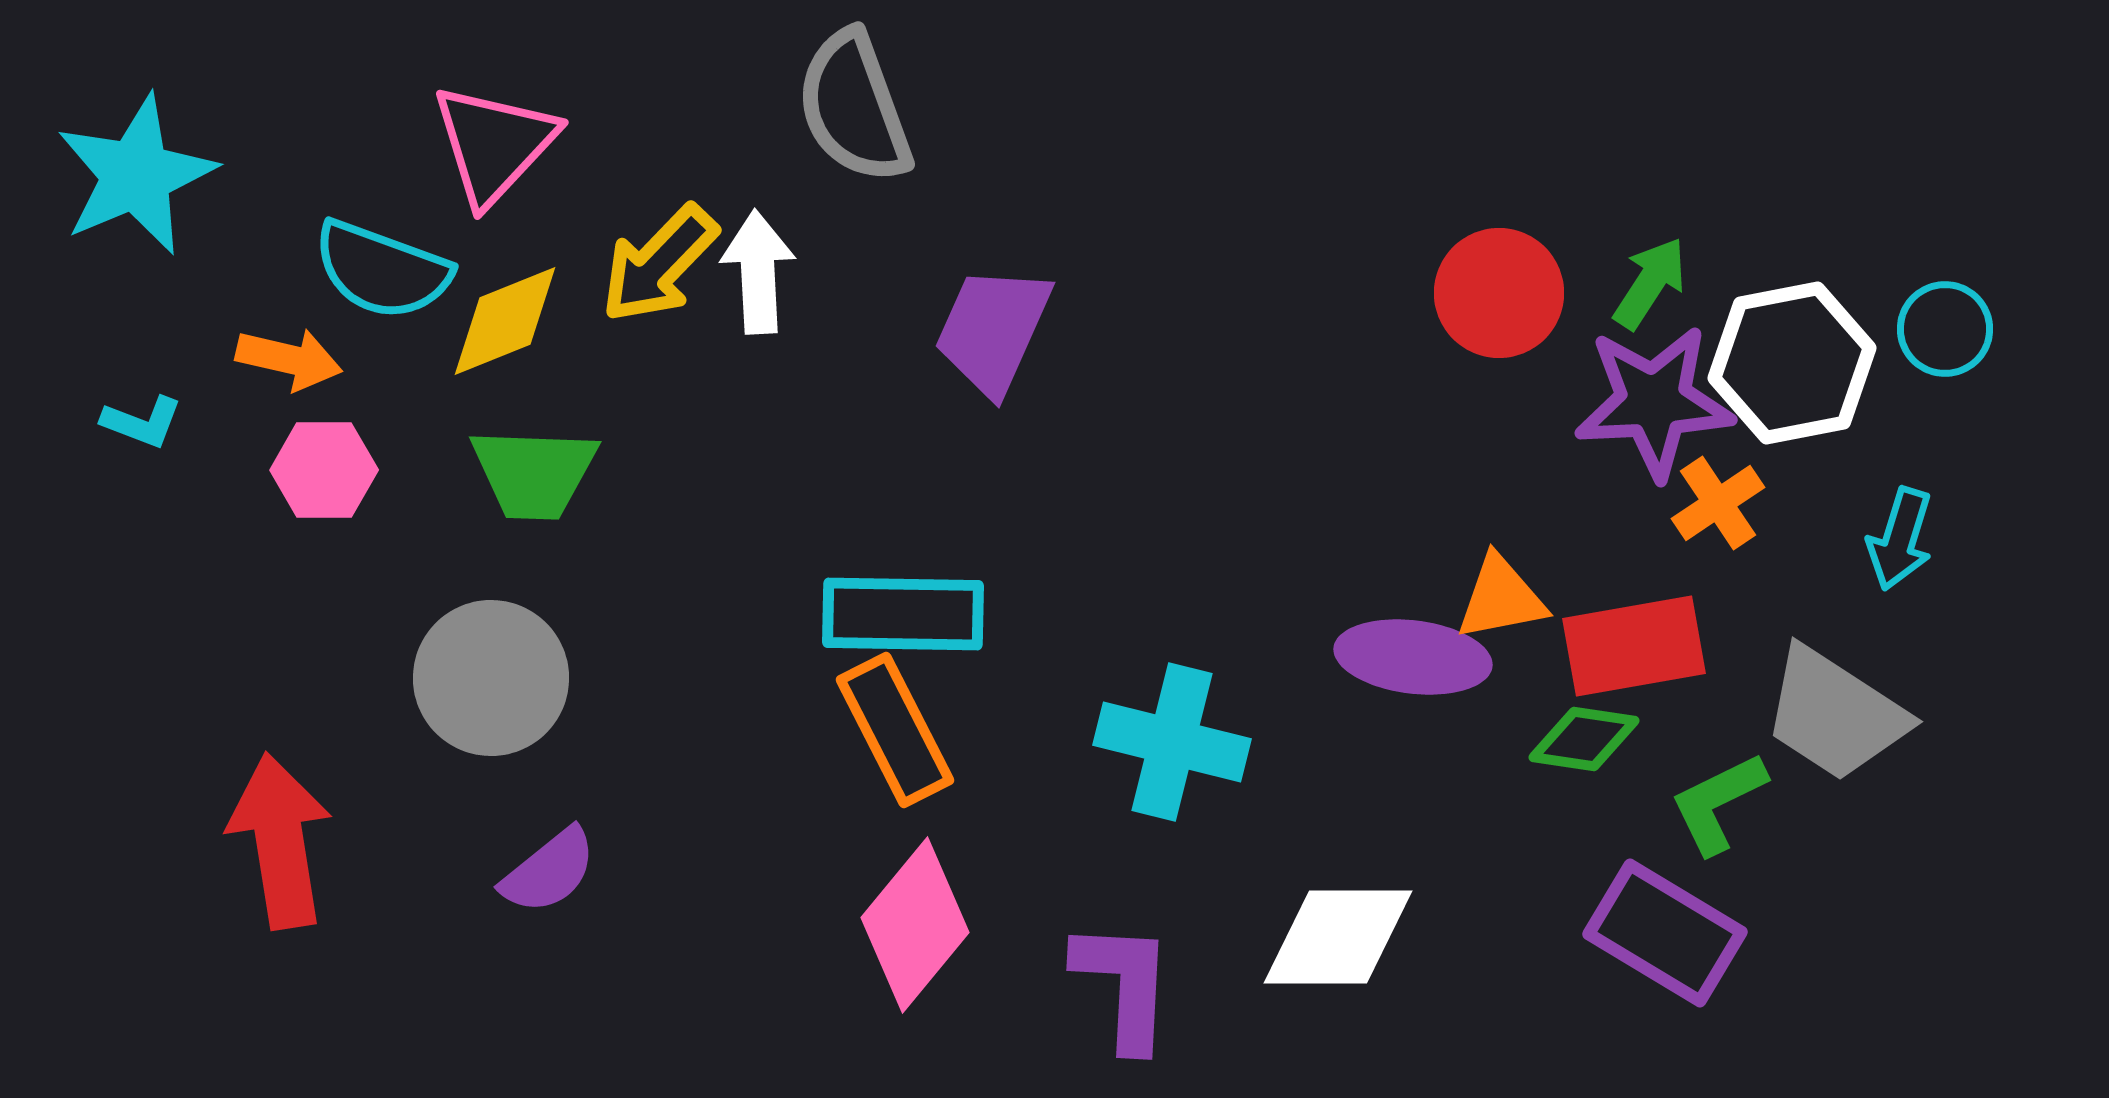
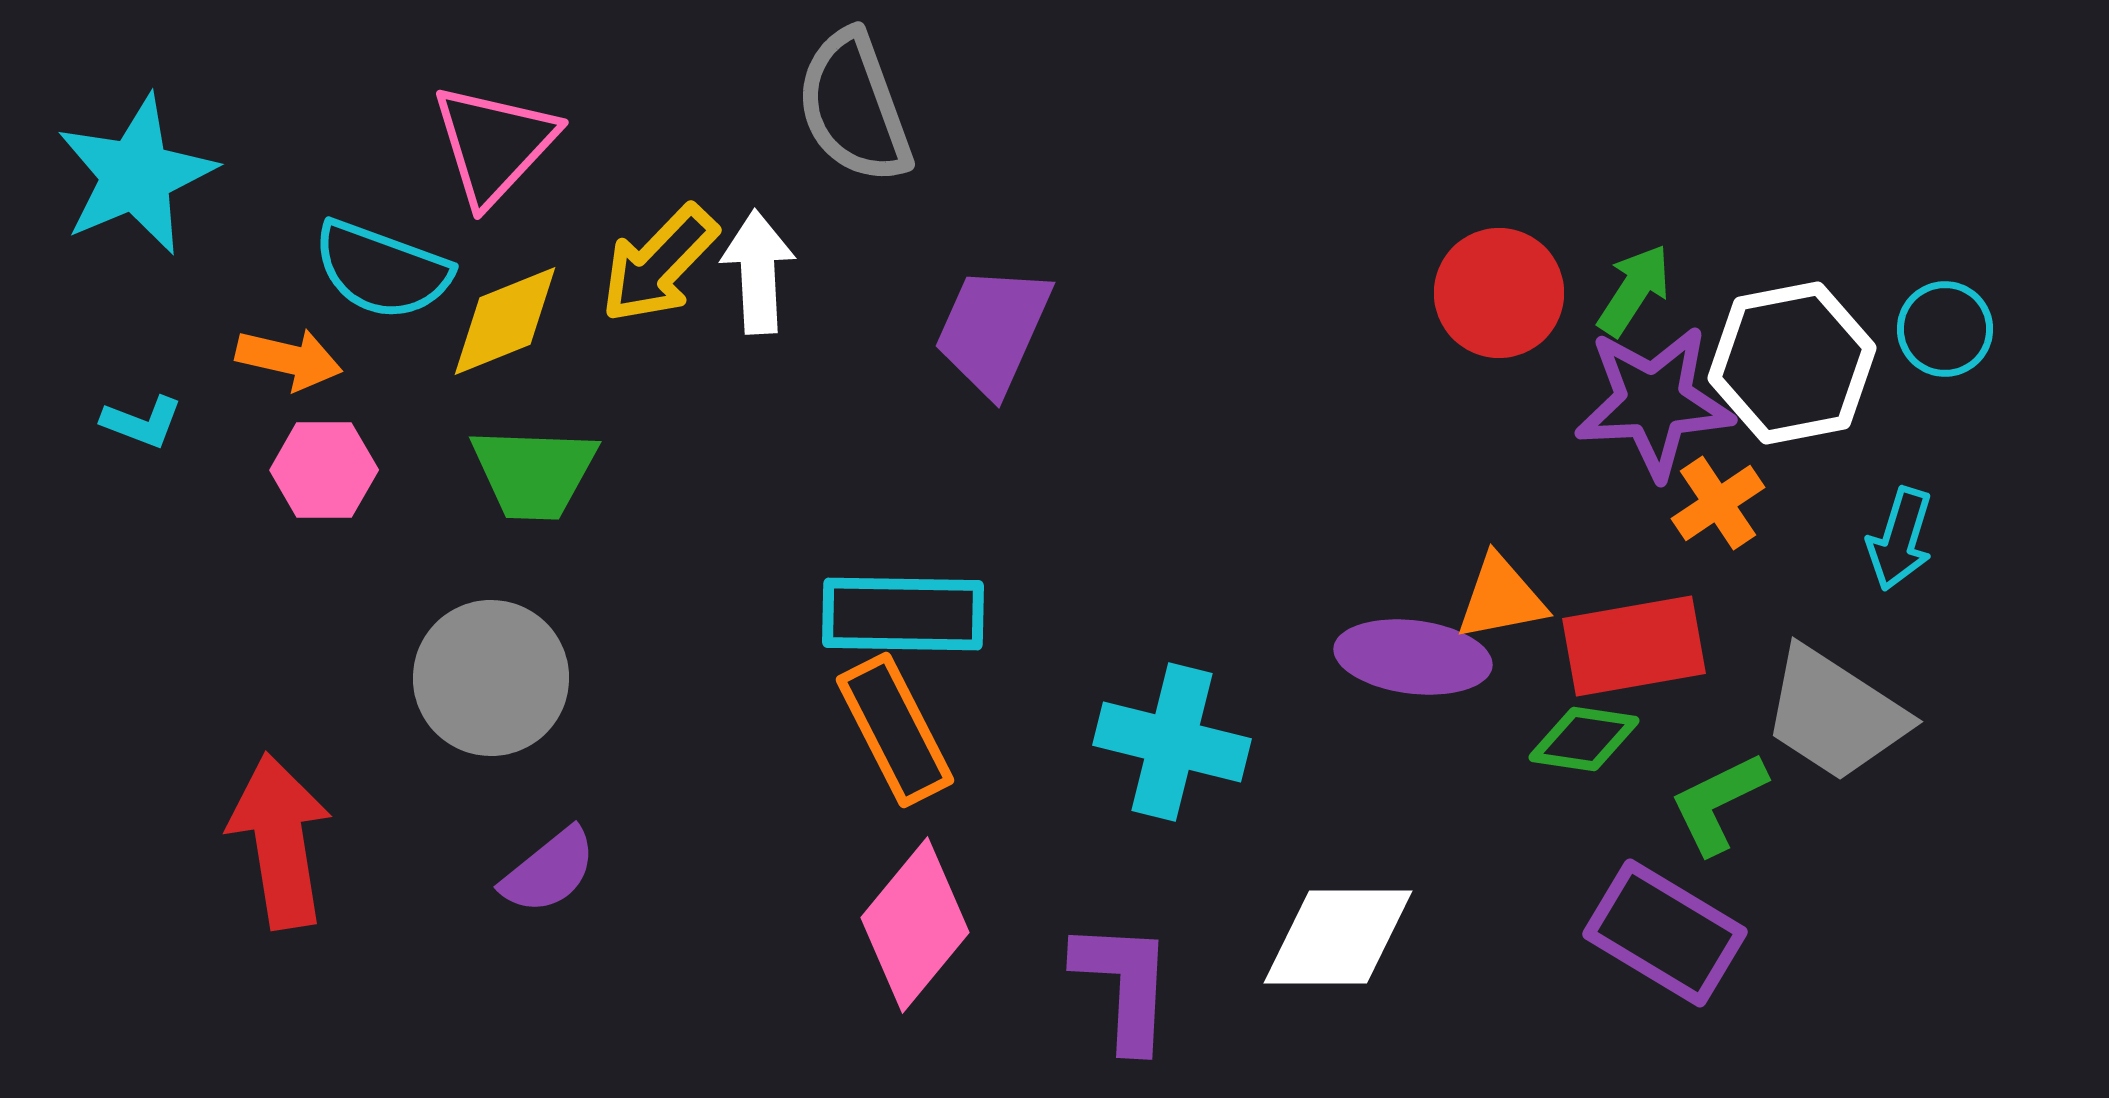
green arrow: moved 16 px left, 7 px down
